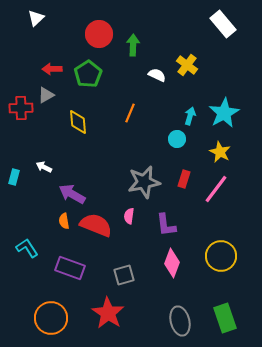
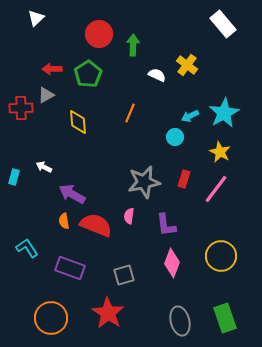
cyan arrow: rotated 132 degrees counterclockwise
cyan circle: moved 2 px left, 2 px up
